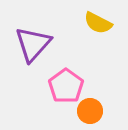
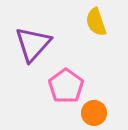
yellow semicircle: moved 2 px left, 1 px up; rotated 44 degrees clockwise
orange circle: moved 4 px right, 2 px down
